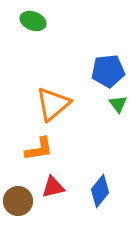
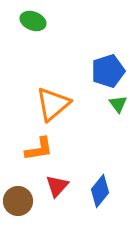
blue pentagon: rotated 12 degrees counterclockwise
red triangle: moved 4 px right, 1 px up; rotated 35 degrees counterclockwise
